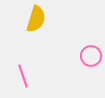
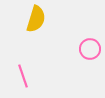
pink circle: moved 1 px left, 7 px up
